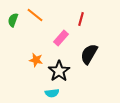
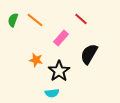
orange line: moved 5 px down
red line: rotated 64 degrees counterclockwise
